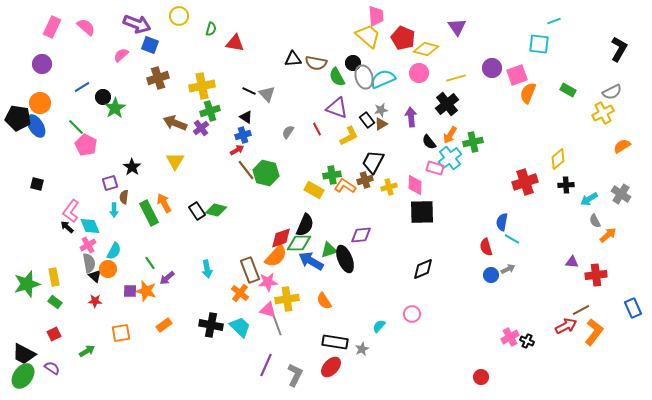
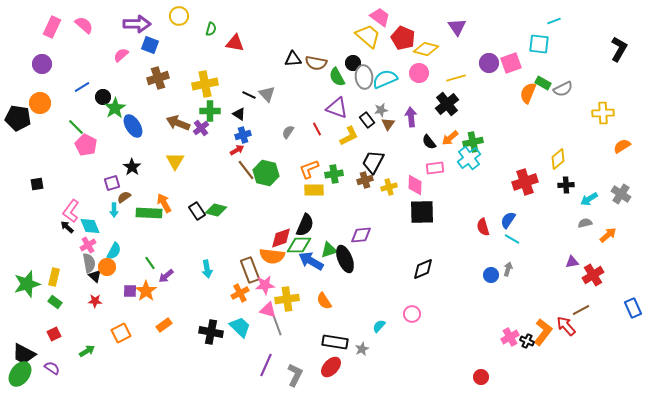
pink trapezoid at (376, 16): moved 4 px right, 1 px down; rotated 50 degrees counterclockwise
purple arrow at (137, 24): rotated 20 degrees counterclockwise
pink semicircle at (86, 27): moved 2 px left, 2 px up
purple circle at (492, 68): moved 3 px left, 5 px up
pink square at (517, 75): moved 6 px left, 12 px up
gray ellipse at (364, 77): rotated 10 degrees clockwise
cyan semicircle at (383, 79): moved 2 px right
yellow cross at (202, 86): moved 3 px right, 2 px up
green rectangle at (568, 90): moved 25 px left, 7 px up
black line at (249, 91): moved 4 px down
gray semicircle at (612, 92): moved 49 px left, 3 px up
green cross at (210, 111): rotated 18 degrees clockwise
yellow cross at (603, 113): rotated 25 degrees clockwise
black triangle at (246, 117): moved 7 px left, 3 px up
brown arrow at (175, 123): moved 3 px right
brown triangle at (381, 124): moved 7 px right; rotated 24 degrees counterclockwise
blue ellipse at (36, 126): moved 97 px right
orange arrow at (450, 135): moved 3 px down; rotated 18 degrees clockwise
cyan cross at (450, 158): moved 19 px right
pink rectangle at (435, 168): rotated 24 degrees counterclockwise
green cross at (332, 175): moved 2 px right, 1 px up
purple square at (110, 183): moved 2 px right
black square at (37, 184): rotated 24 degrees counterclockwise
orange L-shape at (345, 186): moved 36 px left, 17 px up; rotated 55 degrees counterclockwise
yellow rectangle at (314, 190): rotated 30 degrees counterclockwise
brown semicircle at (124, 197): rotated 48 degrees clockwise
green rectangle at (149, 213): rotated 60 degrees counterclockwise
gray semicircle at (595, 221): moved 10 px left, 2 px down; rotated 104 degrees clockwise
blue semicircle at (502, 222): moved 6 px right, 2 px up; rotated 24 degrees clockwise
green diamond at (299, 243): moved 2 px down
red semicircle at (486, 247): moved 3 px left, 20 px up
orange semicircle at (276, 256): moved 4 px left; rotated 55 degrees clockwise
purple triangle at (572, 262): rotated 16 degrees counterclockwise
orange circle at (108, 269): moved 1 px left, 2 px up
gray arrow at (508, 269): rotated 48 degrees counterclockwise
red cross at (596, 275): moved 3 px left; rotated 25 degrees counterclockwise
yellow rectangle at (54, 277): rotated 24 degrees clockwise
purple arrow at (167, 278): moved 1 px left, 2 px up
pink star at (268, 282): moved 3 px left, 3 px down
orange star at (146, 291): rotated 20 degrees clockwise
orange cross at (240, 293): rotated 24 degrees clockwise
black cross at (211, 325): moved 7 px down
red arrow at (566, 326): rotated 105 degrees counterclockwise
orange L-shape at (594, 332): moved 51 px left
orange square at (121, 333): rotated 18 degrees counterclockwise
green ellipse at (23, 376): moved 3 px left, 2 px up
